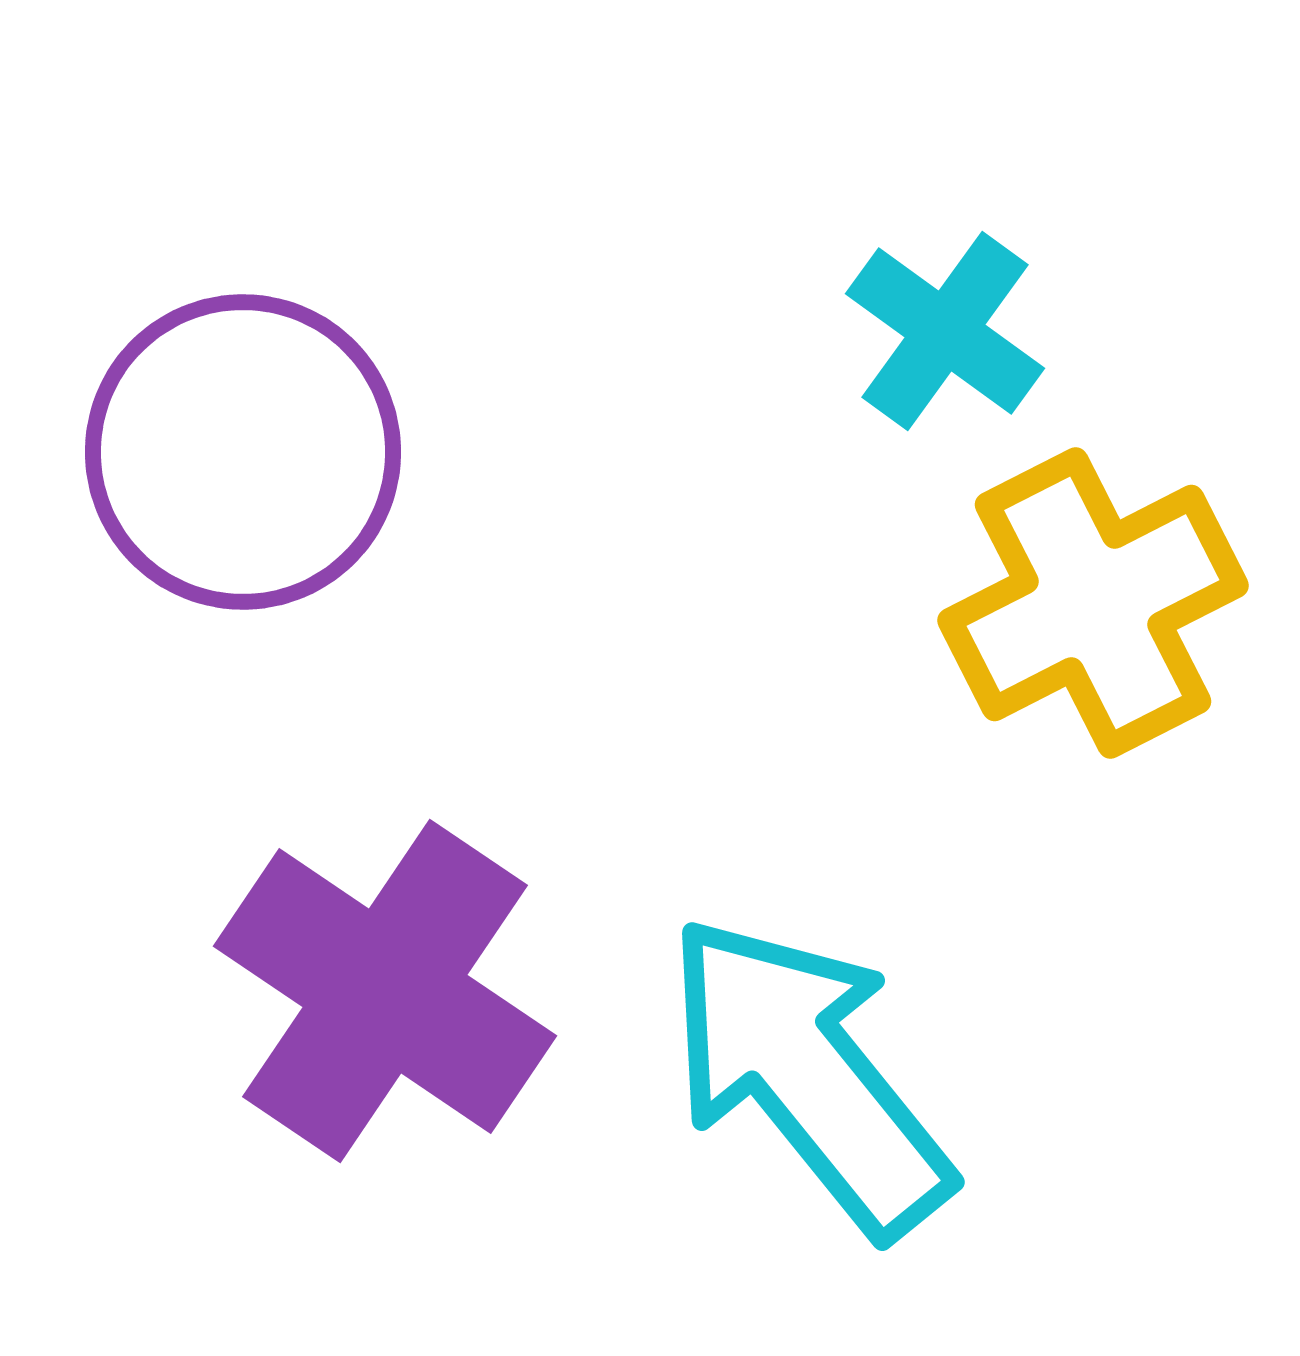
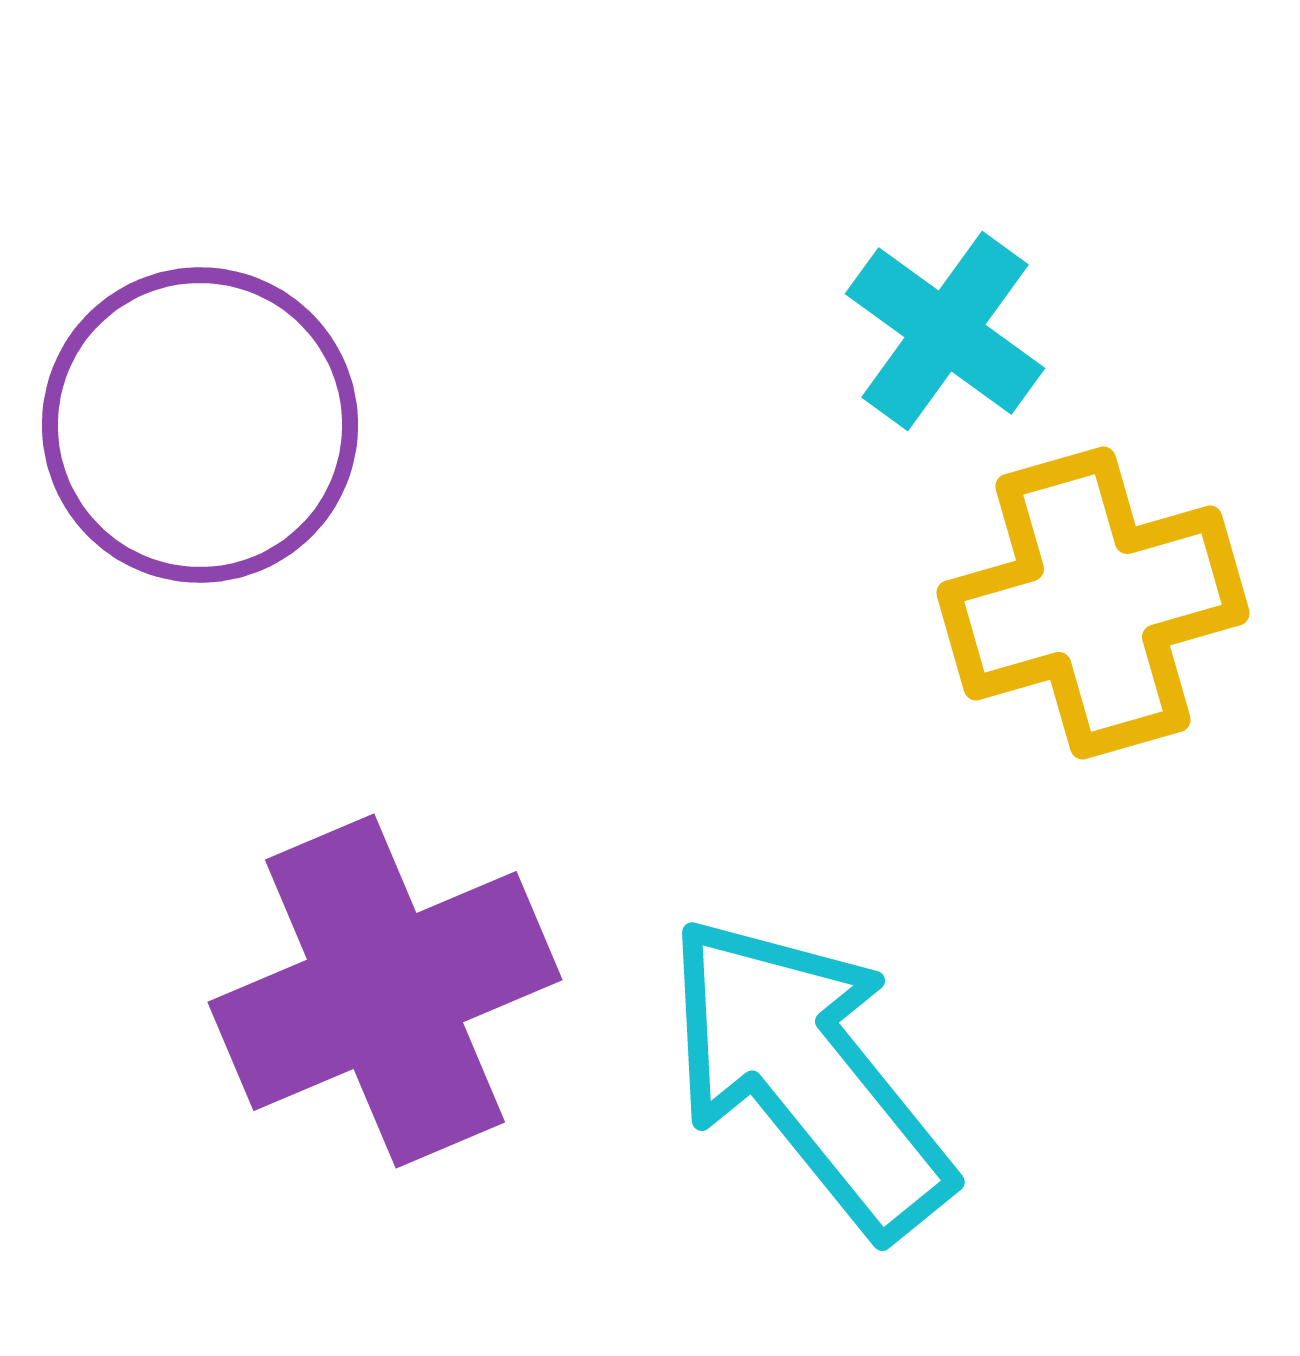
purple circle: moved 43 px left, 27 px up
yellow cross: rotated 11 degrees clockwise
purple cross: rotated 33 degrees clockwise
